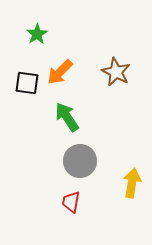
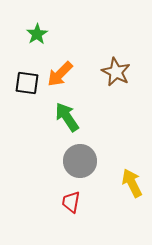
orange arrow: moved 2 px down
yellow arrow: rotated 36 degrees counterclockwise
